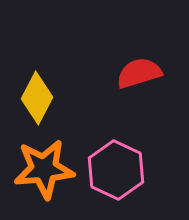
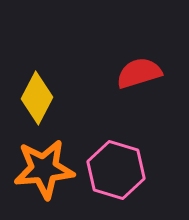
pink hexagon: rotated 8 degrees counterclockwise
